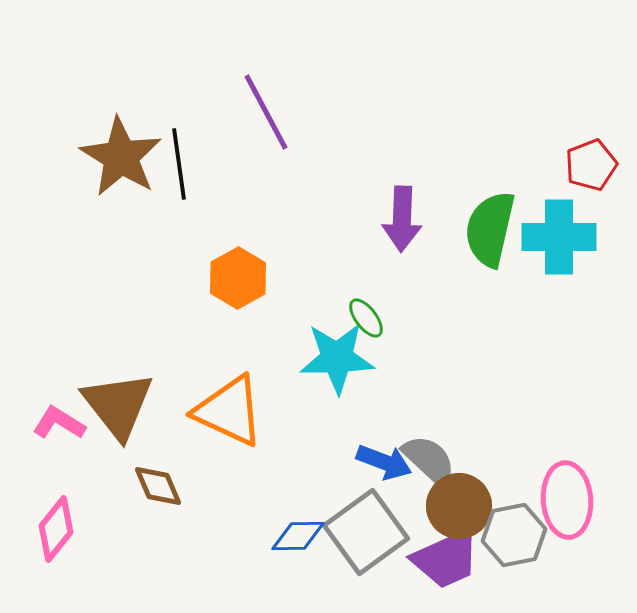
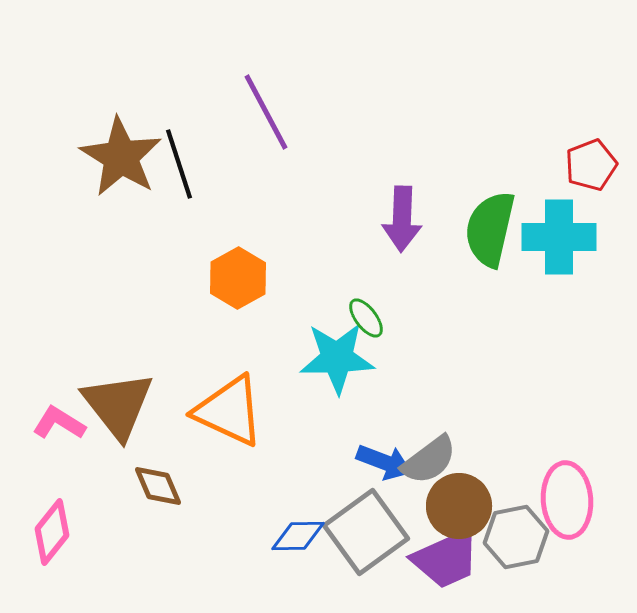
black line: rotated 10 degrees counterclockwise
gray semicircle: rotated 100 degrees clockwise
pink diamond: moved 4 px left, 3 px down
gray hexagon: moved 2 px right, 2 px down
